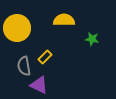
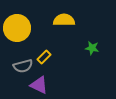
green star: moved 9 px down
yellow rectangle: moved 1 px left
gray semicircle: moved 1 px left; rotated 96 degrees counterclockwise
